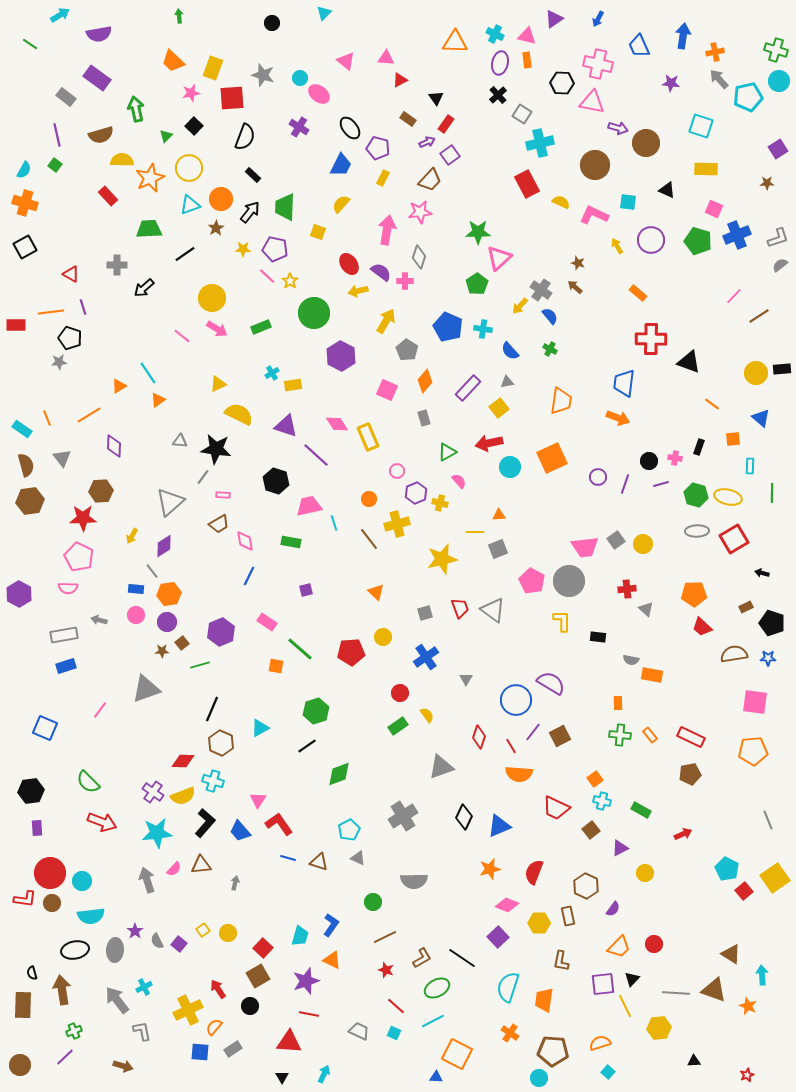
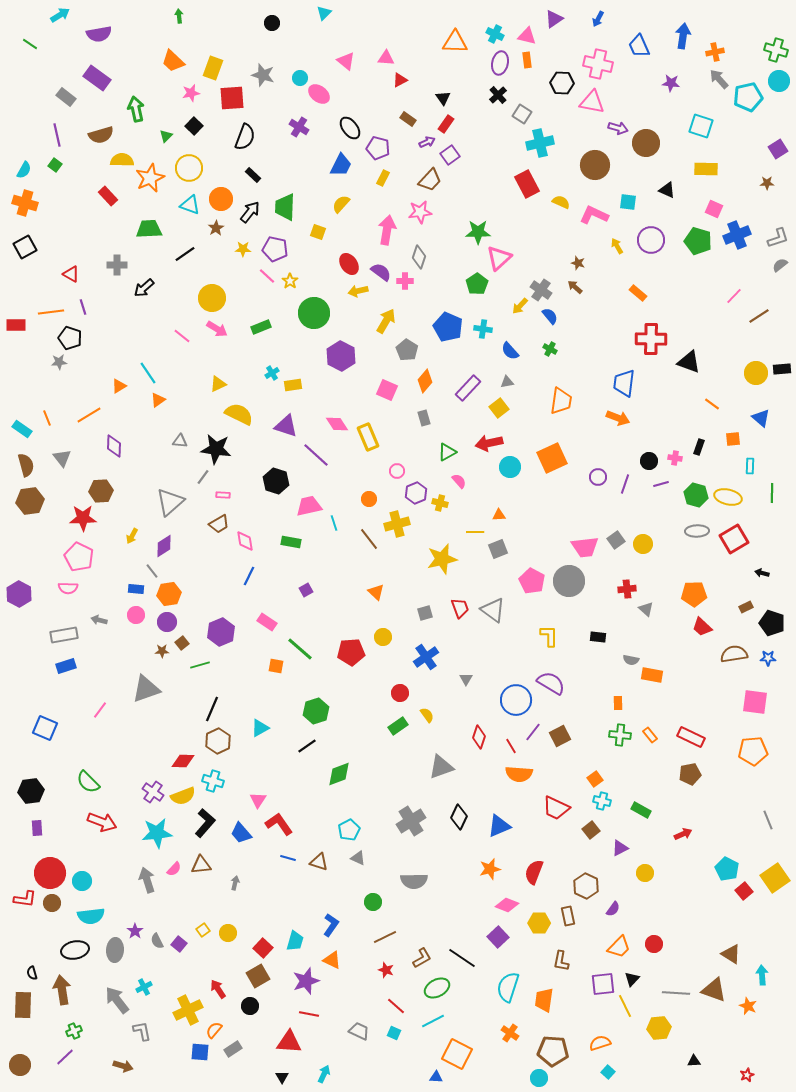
black triangle at (436, 98): moved 7 px right
cyan triangle at (190, 205): rotated 40 degrees clockwise
purple square at (306, 590): rotated 16 degrees counterclockwise
yellow L-shape at (562, 621): moved 13 px left, 15 px down
brown hexagon at (221, 743): moved 3 px left, 2 px up; rotated 10 degrees clockwise
gray cross at (403, 816): moved 8 px right, 5 px down
black diamond at (464, 817): moved 5 px left
blue trapezoid at (240, 831): moved 1 px right, 2 px down
cyan trapezoid at (300, 936): moved 5 px left, 5 px down
orange semicircle at (214, 1027): moved 3 px down
